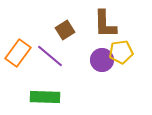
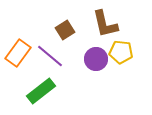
brown L-shape: rotated 12 degrees counterclockwise
yellow pentagon: rotated 15 degrees clockwise
purple circle: moved 6 px left, 1 px up
green rectangle: moved 4 px left, 6 px up; rotated 40 degrees counterclockwise
